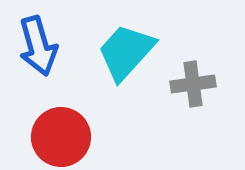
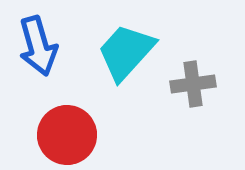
red circle: moved 6 px right, 2 px up
